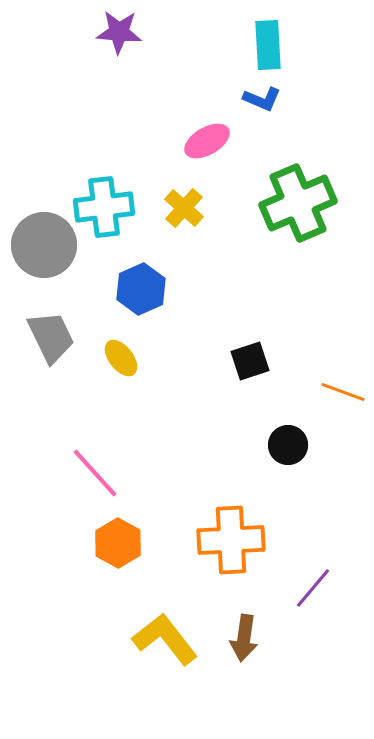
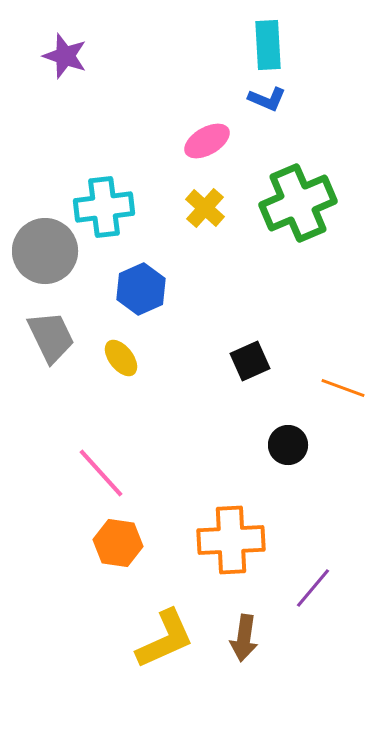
purple star: moved 54 px left, 24 px down; rotated 15 degrees clockwise
blue L-shape: moved 5 px right
yellow cross: moved 21 px right
gray circle: moved 1 px right, 6 px down
black square: rotated 6 degrees counterclockwise
orange line: moved 4 px up
pink line: moved 6 px right
orange hexagon: rotated 21 degrees counterclockwise
yellow L-shape: rotated 104 degrees clockwise
